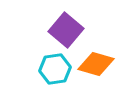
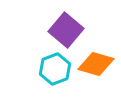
cyan hexagon: rotated 12 degrees counterclockwise
